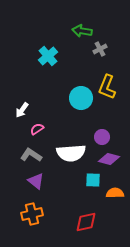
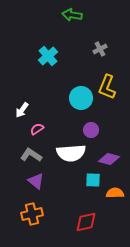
green arrow: moved 10 px left, 16 px up
purple circle: moved 11 px left, 7 px up
